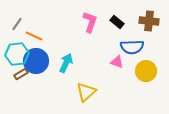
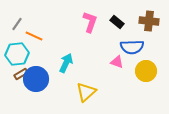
blue circle: moved 18 px down
